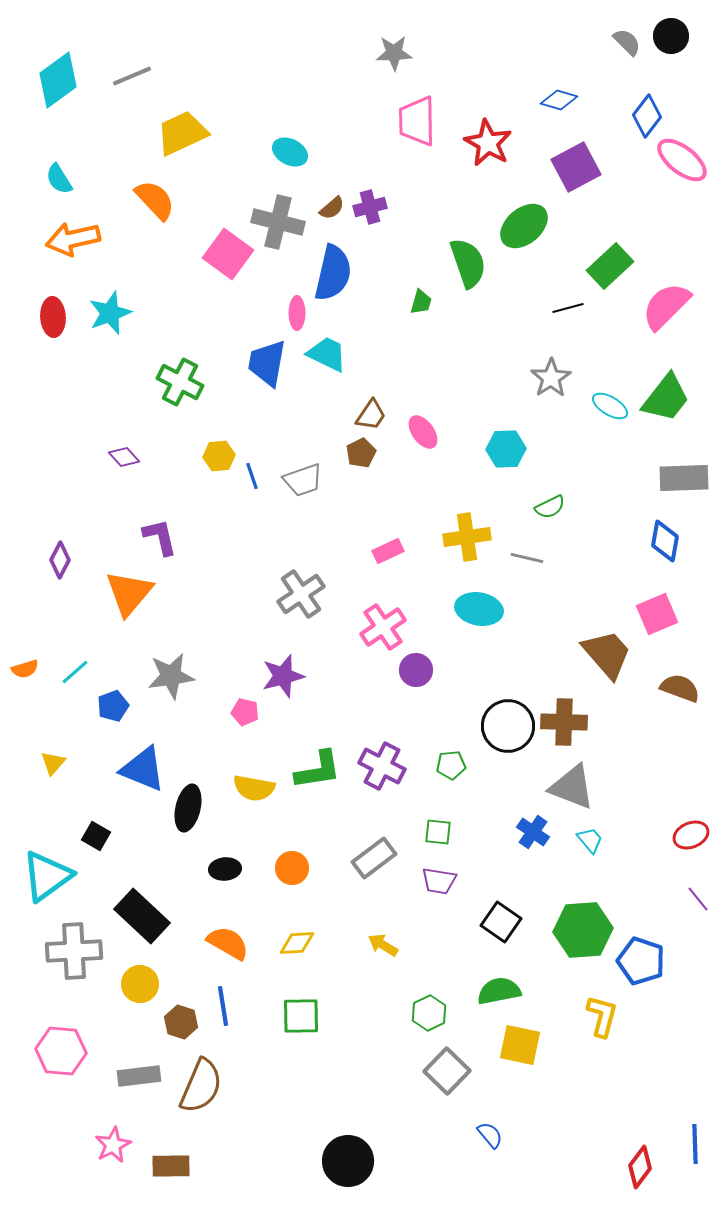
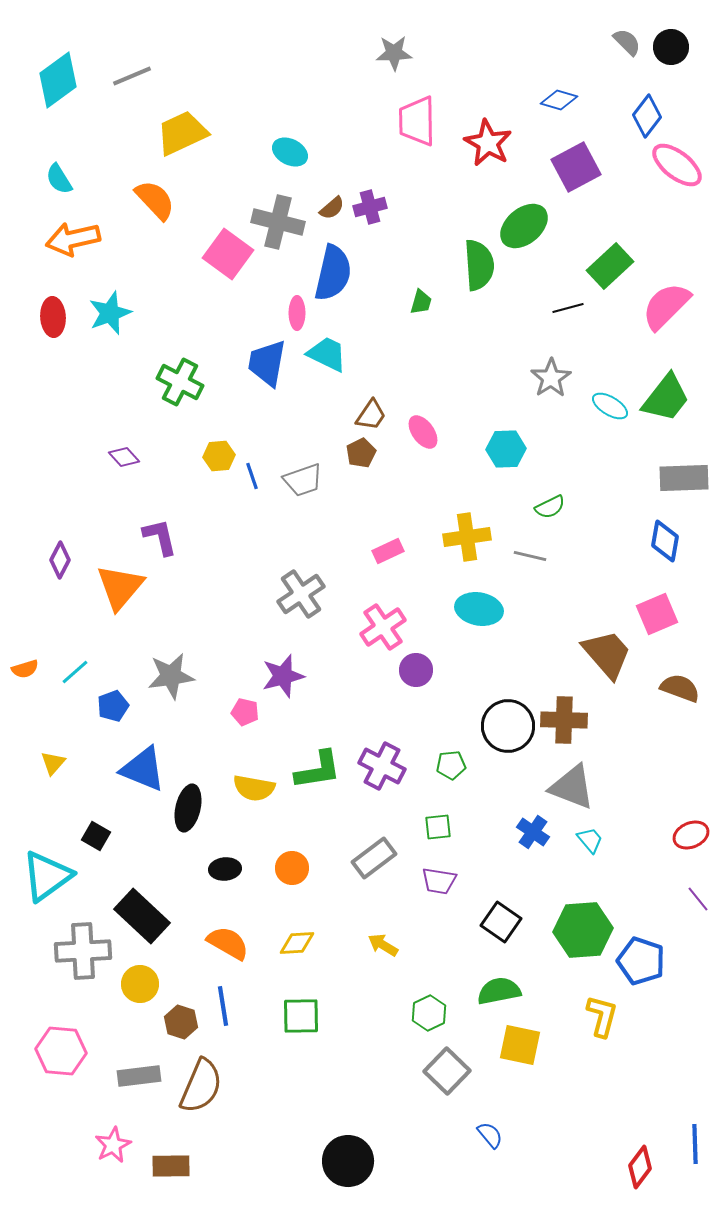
black circle at (671, 36): moved 11 px down
pink ellipse at (682, 160): moved 5 px left, 5 px down
green semicircle at (468, 263): moved 11 px right, 2 px down; rotated 15 degrees clockwise
gray line at (527, 558): moved 3 px right, 2 px up
orange triangle at (129, 593): moved 9 px left, 6 px up
brown cross at (564, 722): moved 2 px up
green square at (438, 832): moved 5 px up; rotated 12 degrees counterclockwise
gray cross at (74, 951): moved 9 px right
